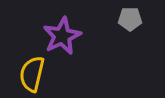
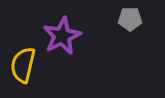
yellow semicircle: moved 9 px left, 9 px up
